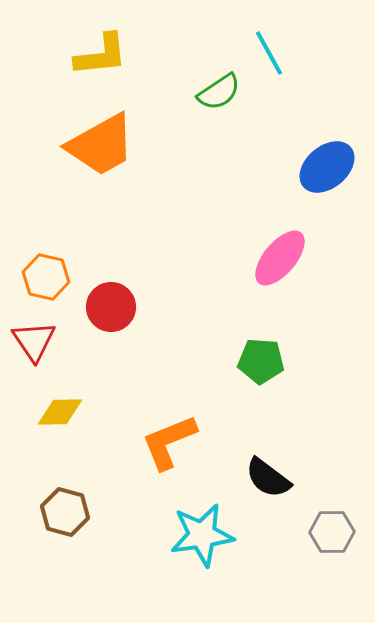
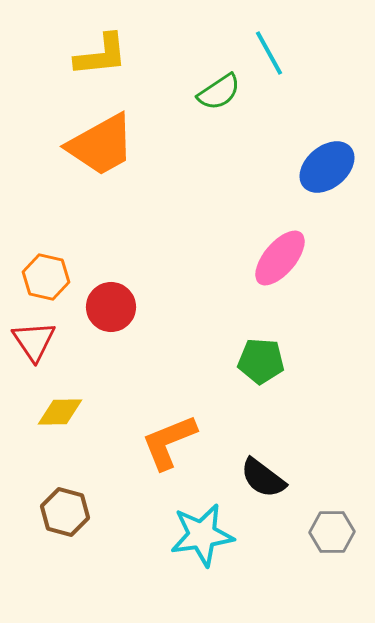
black semicircle: moved 5 px left
